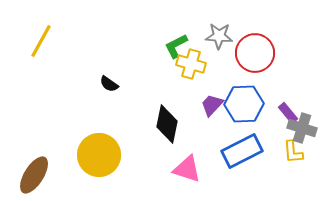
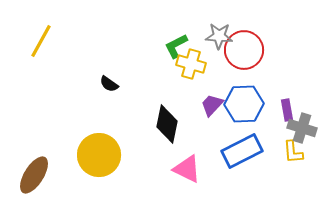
red circle: moved 11 px left, 3 px up
purple rectangle: moved 1 px left, 3 px up; rotated 30 degrees clockwise
pink triangle: rotated 8 degrees clockwise
